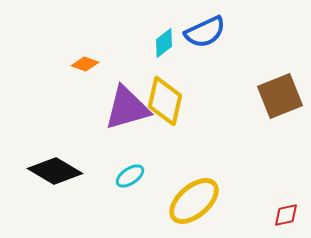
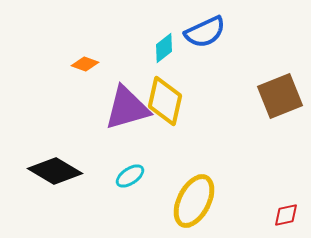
cyan diamond: moved 5 px down
yellow ellipse: rotated 22 degrees counterclockwise
